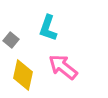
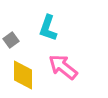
gray square: rotated 14 degrees clockwise
yellow diamond: rotated 12 degrees counterclockwise
